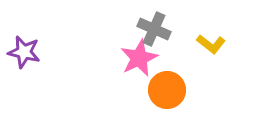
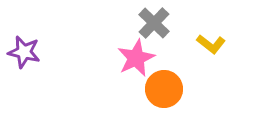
gray cross: moved 6 px up; rotated 20 degrees clockwise
pink star: moved 3 px left
orange circle: moved 3 px left, 1 px up
